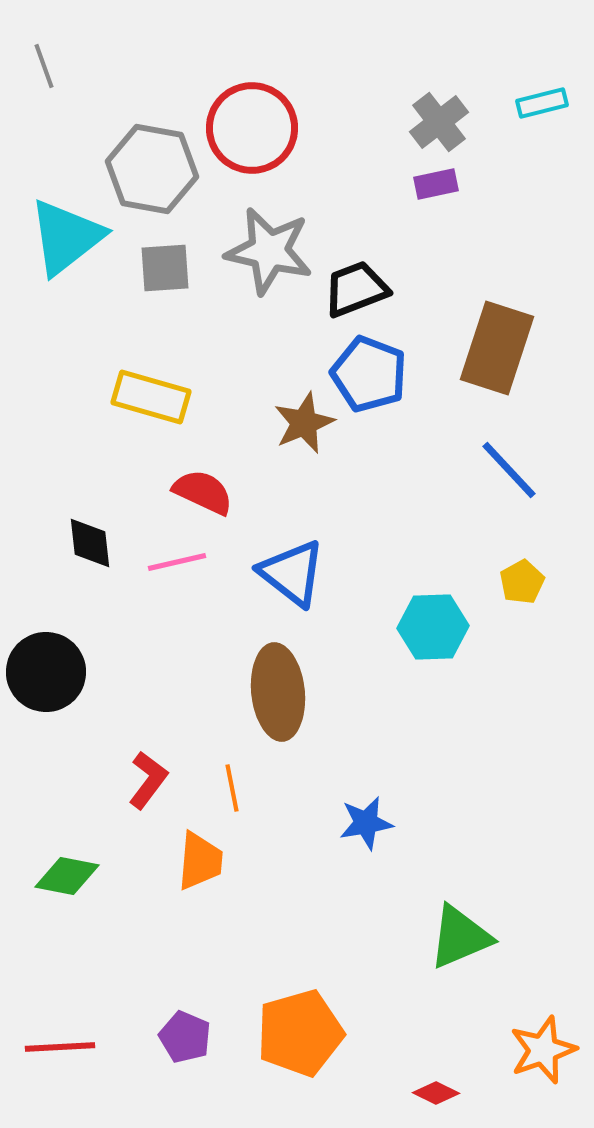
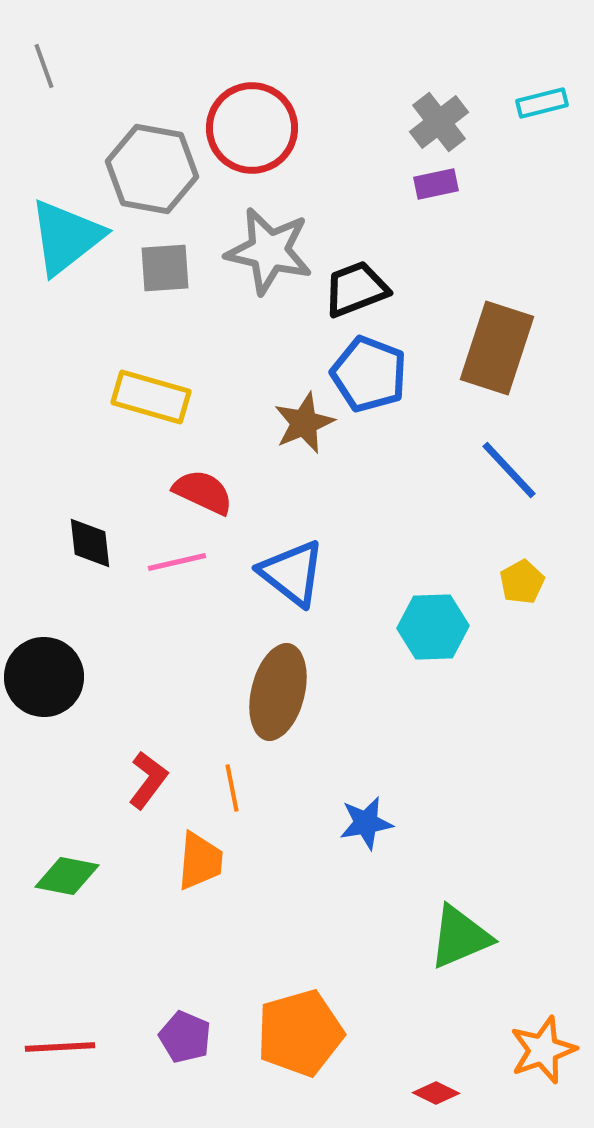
black circle: moved 2 px left, 5 px down
brown ellipse: rotated 20 degrees clockwise
